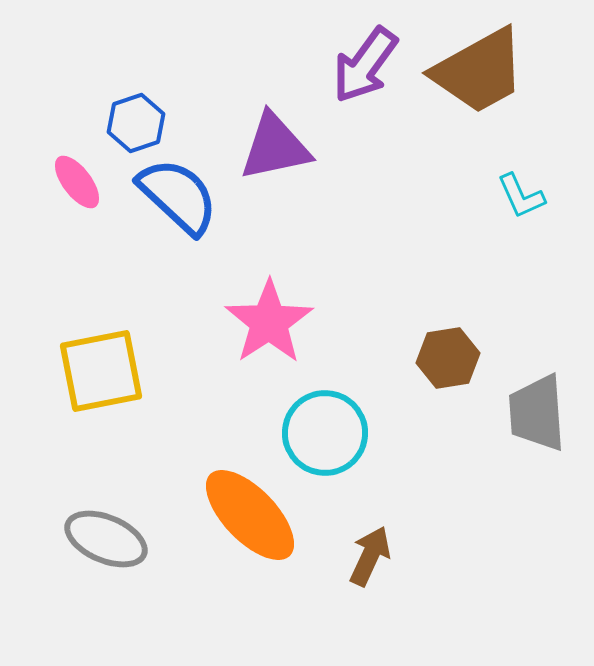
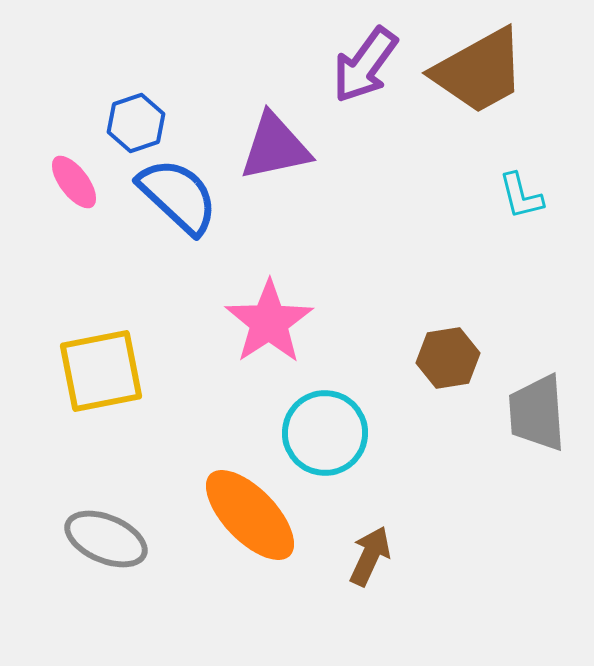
pink ellipse: moved 3 px left
cyan L-shape: rotated 10 degrees clockwise
